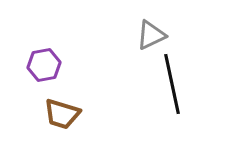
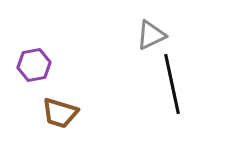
purple hexagon: moved 10 px left
brown trapezoid: moved 2 px left, 1 px up
